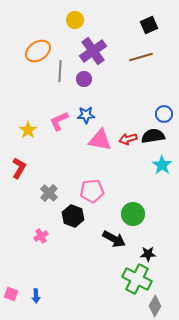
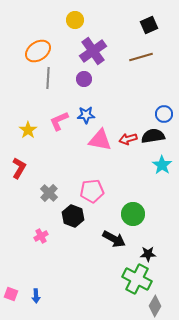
gray line: moved 12 px left, 7 px down
